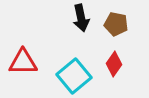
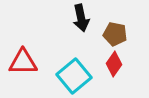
brown pentagon: moved 1 px left, 10 px down
